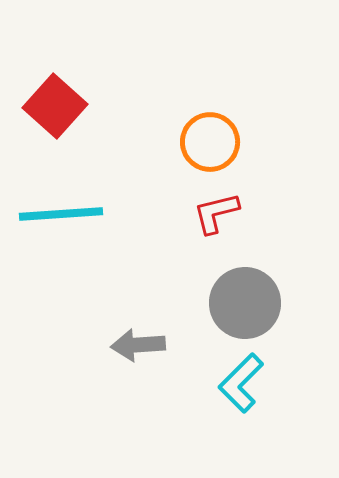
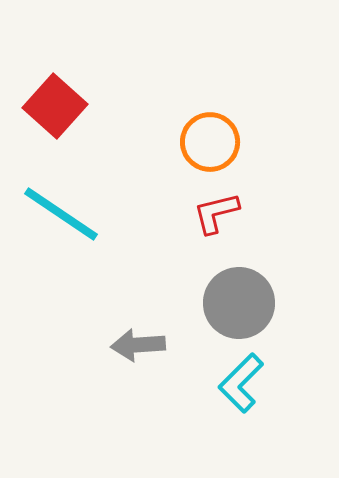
cyan line: rotated 38 degrees clockwise
gray circle: moved 6 px left
